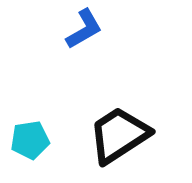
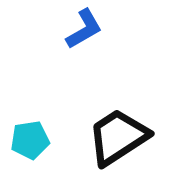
black trapezoid: moved 1 px left, 2 px down
